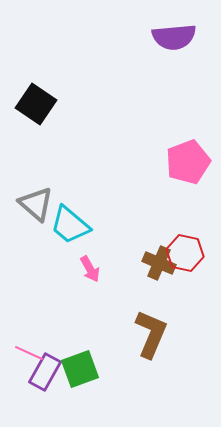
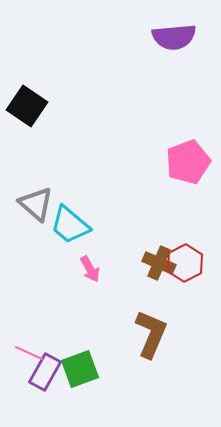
black square: moved 9 px left, 2 px down
red hexagon: moved 10 px down; rotated 21 degrees clockwise
